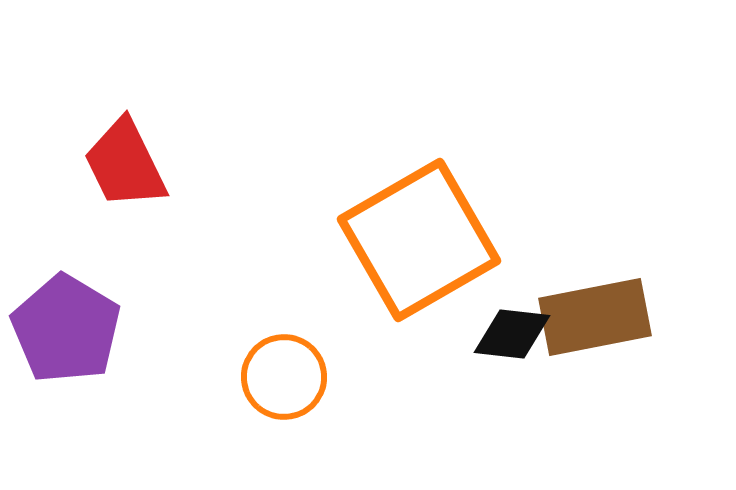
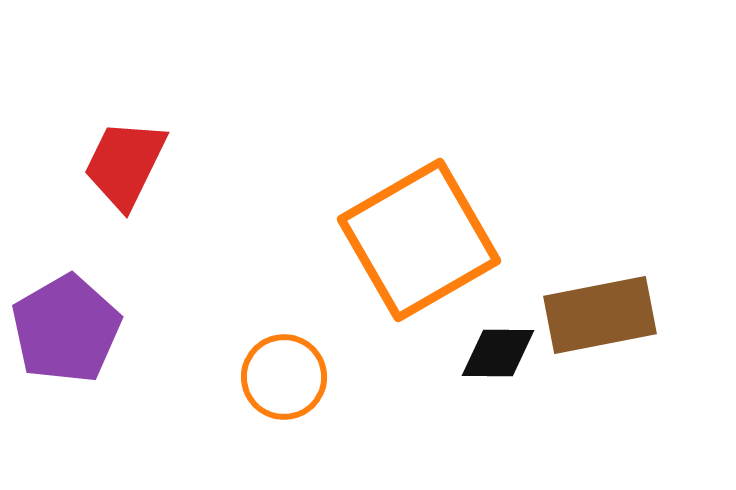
red trapezoid: rotated 52 degrees clockwise
brown rectangle: moved 5 px right, 2 px up
purple pentagon: rotated 11 degrees clockwise
black diamond: moved 14 px left, 19 px down; rotated 6 degrees counterclockwise
